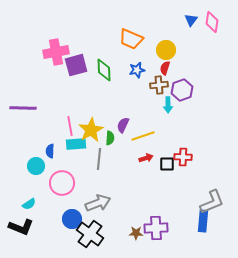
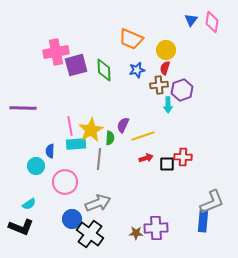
pink circle: moved 3 px right, 1 px up
